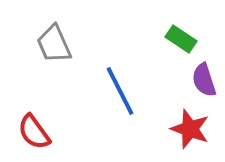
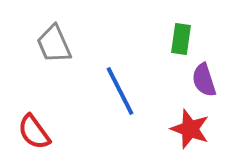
green rectangle: rotated 64 degrees clockwise
